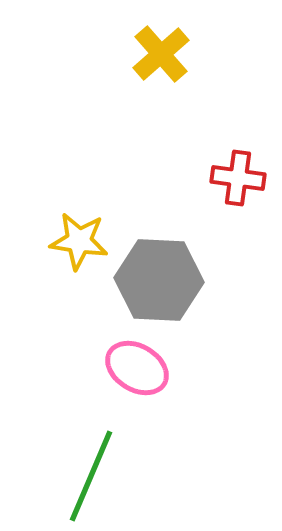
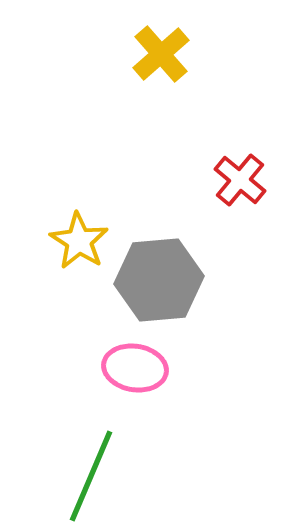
red cross: moved 2 px right, 2 px down; rotated 32 degrees clockwise
yellow star: rotated 24 degrees clockwise
gray hexagon: rotated 8 degrees counterclockwise
pink ellipse: moved 2 px left; rotated 22 degrees counterclockwise
